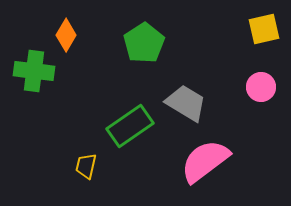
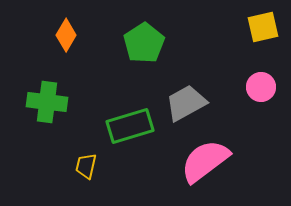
yellow square: moved 1 px left, 2 px up
green cross: moved 13 px right, 31 px down
gray trapezoid: rotated 60 degrees counterclockwise
green rectangle: rotated 18 degrees clockwise
